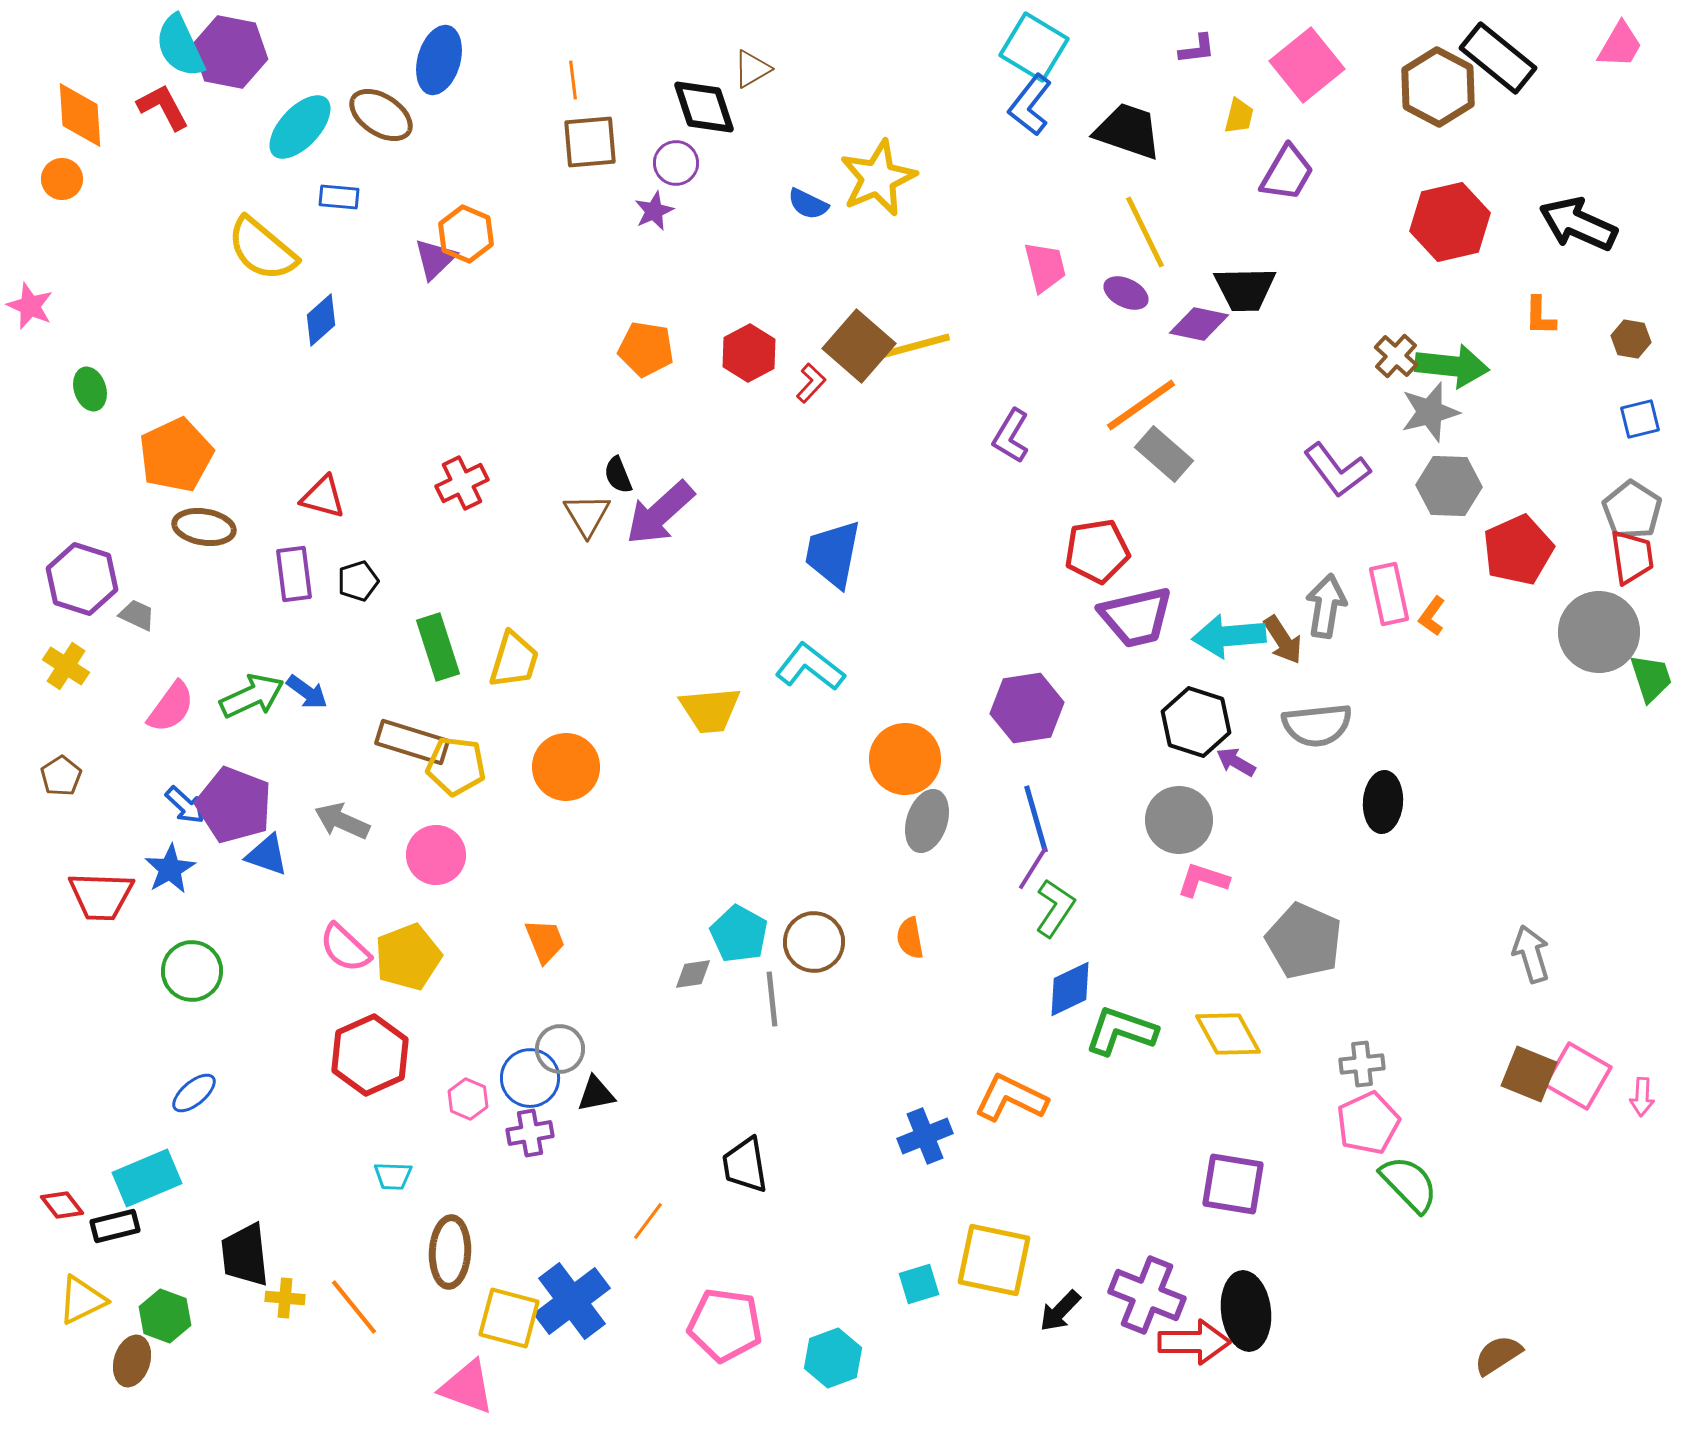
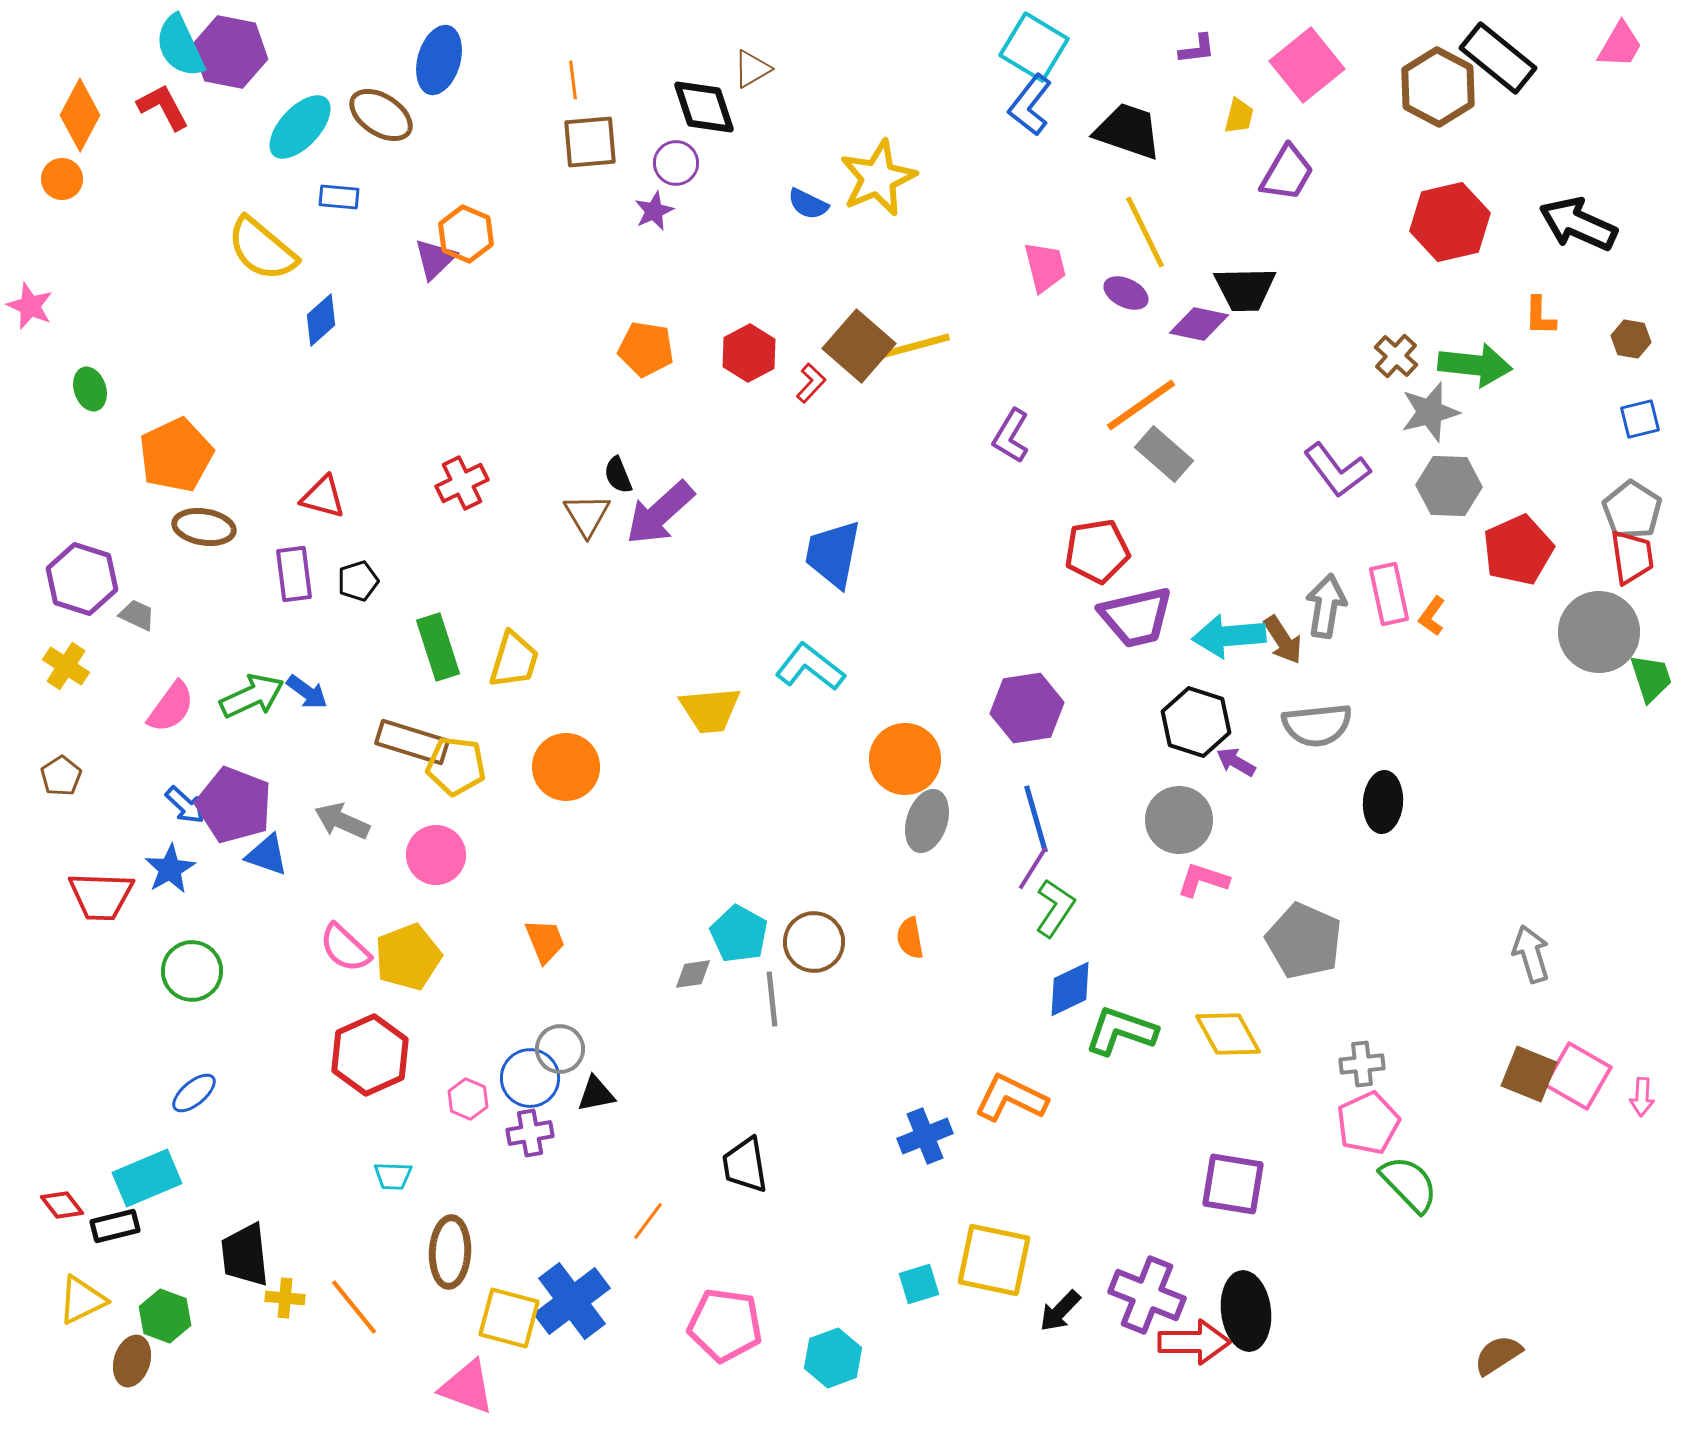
orange diamond at (80, 115): rotated 32 degrees clockwise
green arrow at (1452, 366): moved 23 px right, 1 px up
